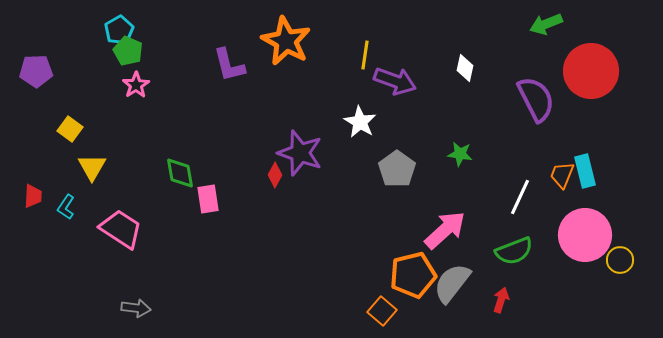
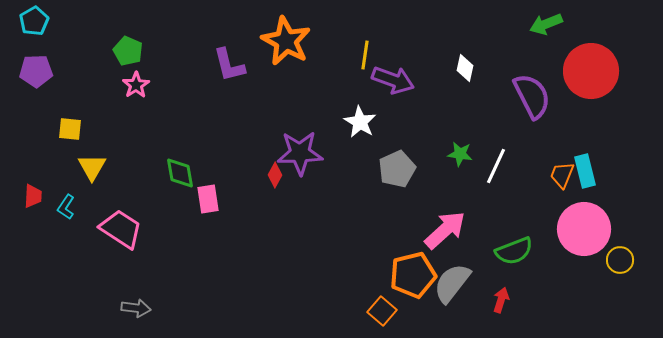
cyan pentagon: moved 85 px left, 9 px up
purple arrow: moved 2 px left, 1 px up
purple semicircle: moved 4 px left, 3 px up
yellow square: rotated 30 degrees counterclockwise
purple star: rotated 21 degrees counterclockwise
gray pentagon: rotated 12 degrees clockwise
white line: moved 24 px left, 31 px up
pink circle: moved 1 px left, 6 px up
